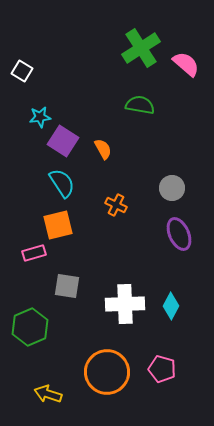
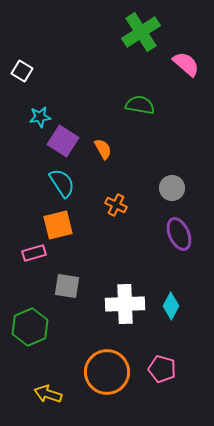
green cross: moved 16 px up
